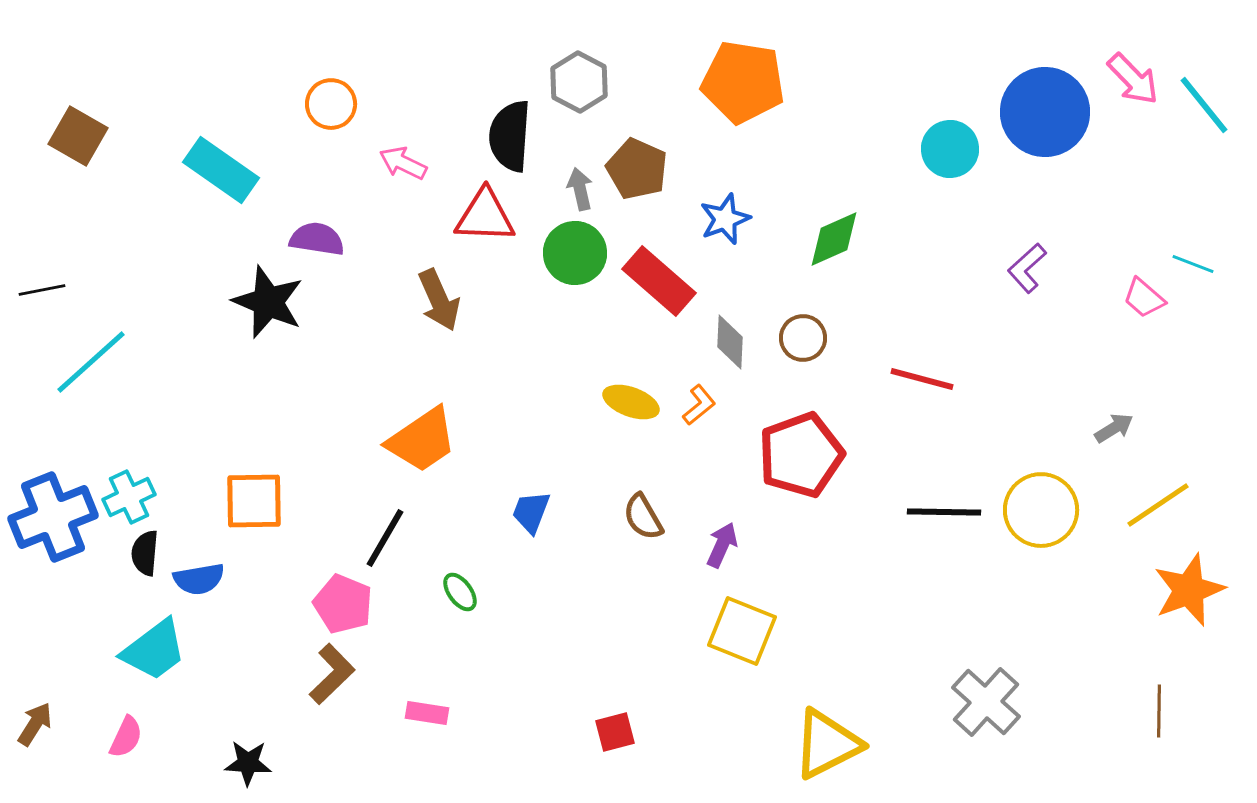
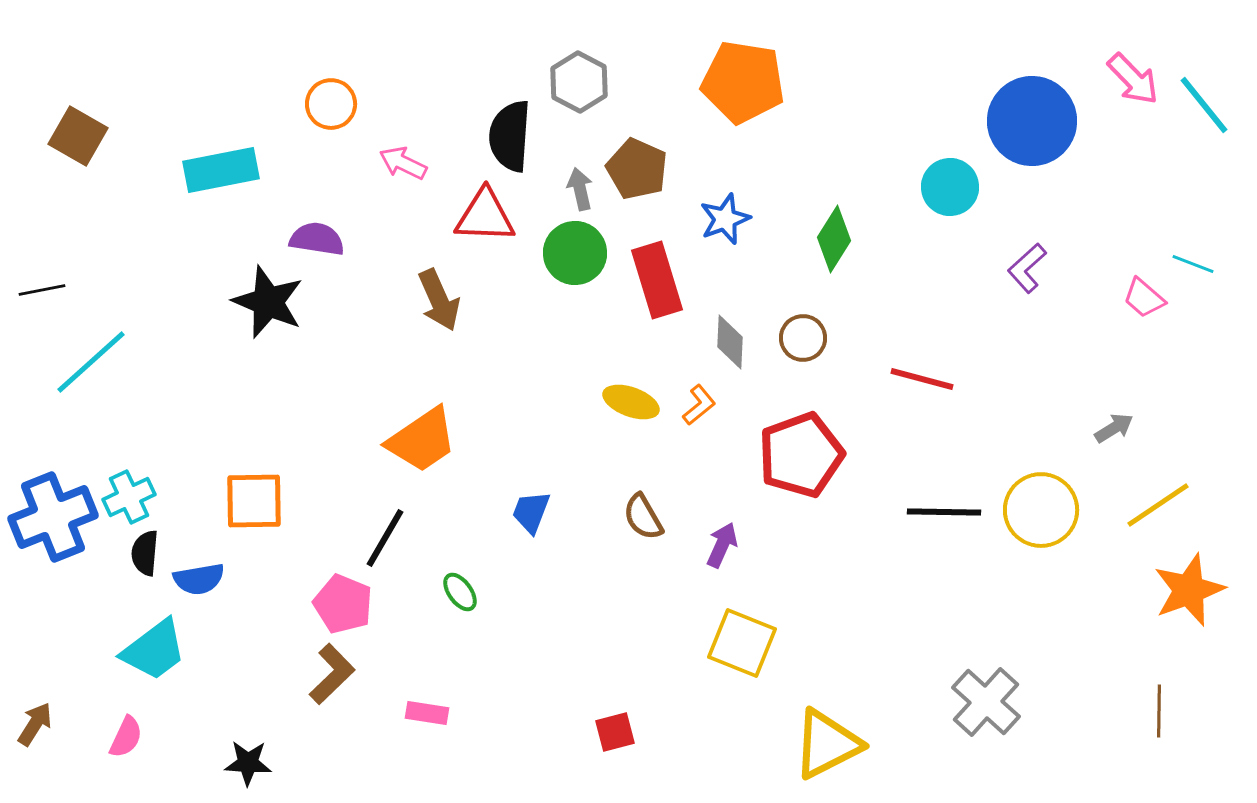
blue circle at (1045, 112): moved 13 px left, 9 px down
cyan circle at (950, 149): moved 38 px down
cyan rectangle at (221, 170): rotated 46 degrees counterclockwise
green diamond at (834, 239): rotated 34 degrees counterclockwise
red rectangle at (659, 281): moved 2 px left, 1 px up; rotated 32 degrees clockwise
yellow square at (742, 631): moved 12 px down
